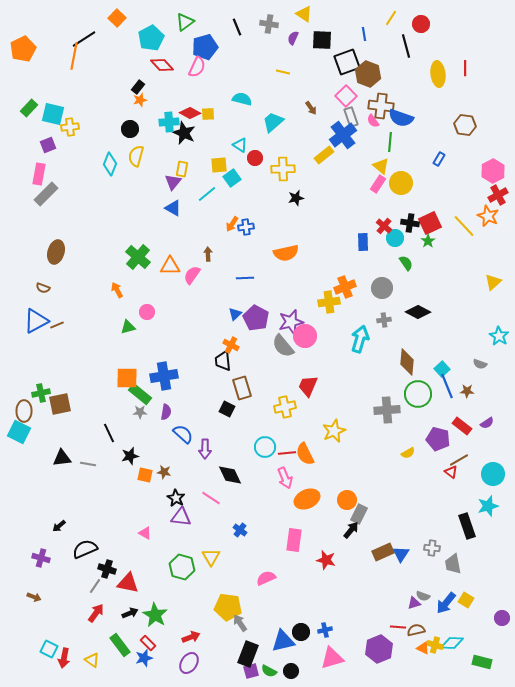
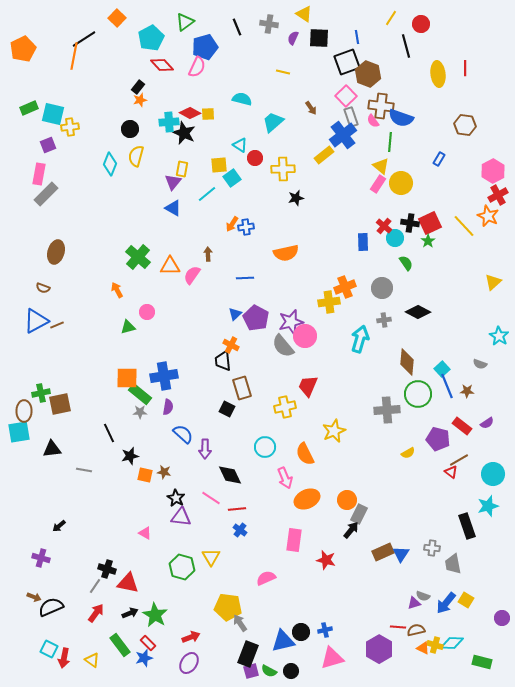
blue line at (364, 34): moved 7 px left, 3 px down
black square at (322, 40): moved 3 px left, 2 px up
green rectangle at (29, 108): rotated 24 degrees clockwise
purple semicircle at (166, 412): moved 2 px right, 5 px up
cyan square at (19, 432): rotated 35 degrees counterclockwise
red line at (287, 453): moved 50 px left, 56 px down
black triangle at (62, 458): moved 10 px left, 9 px up
gray line at (88, 464): moved 4 px left, 6 px down
black semicircle at (85, 549): moved 34 px left, 58 px down
purple hexagon at (379, 649): rotated 8 degrees counterclockwise
